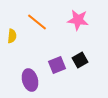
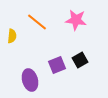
pink star: moved 2 px left
